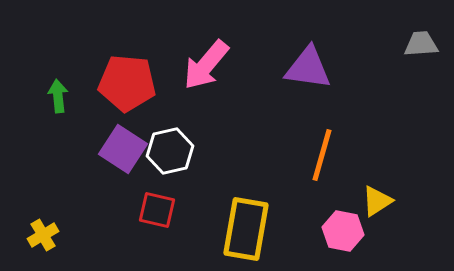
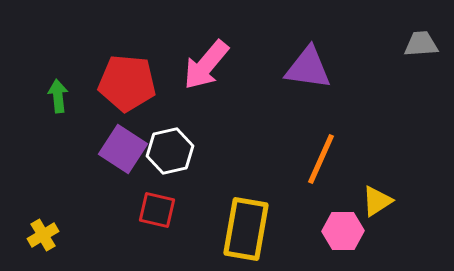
orange line: moved 1 px left, 4 px down; rotated 8 degrees clockwise
pink hexagon: rotated 12 degrees counterclockwise
